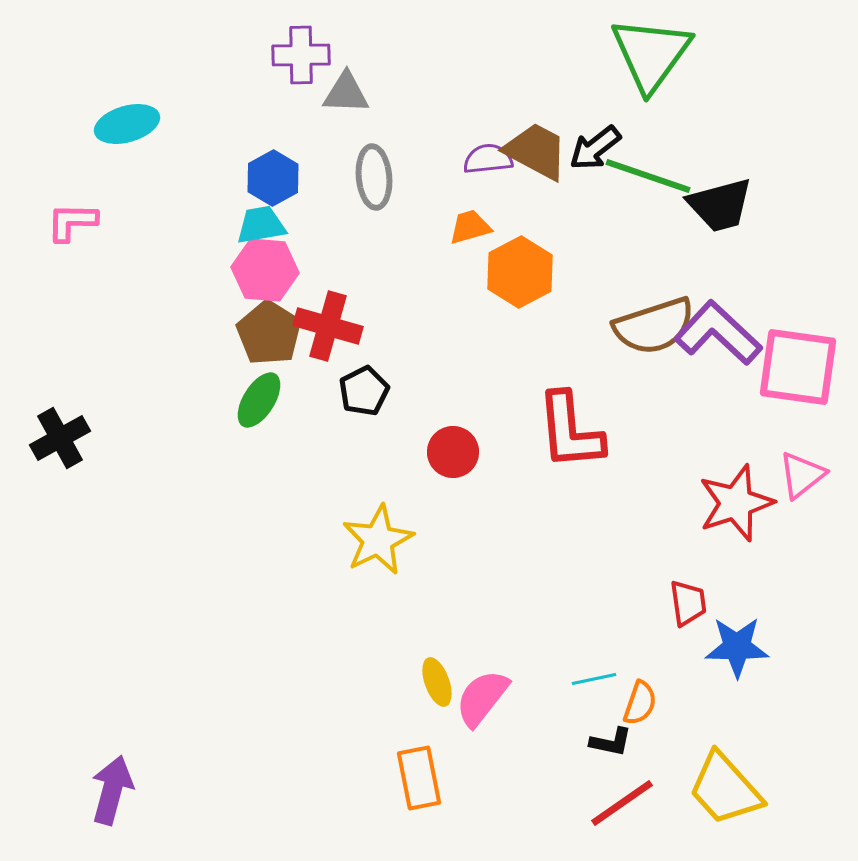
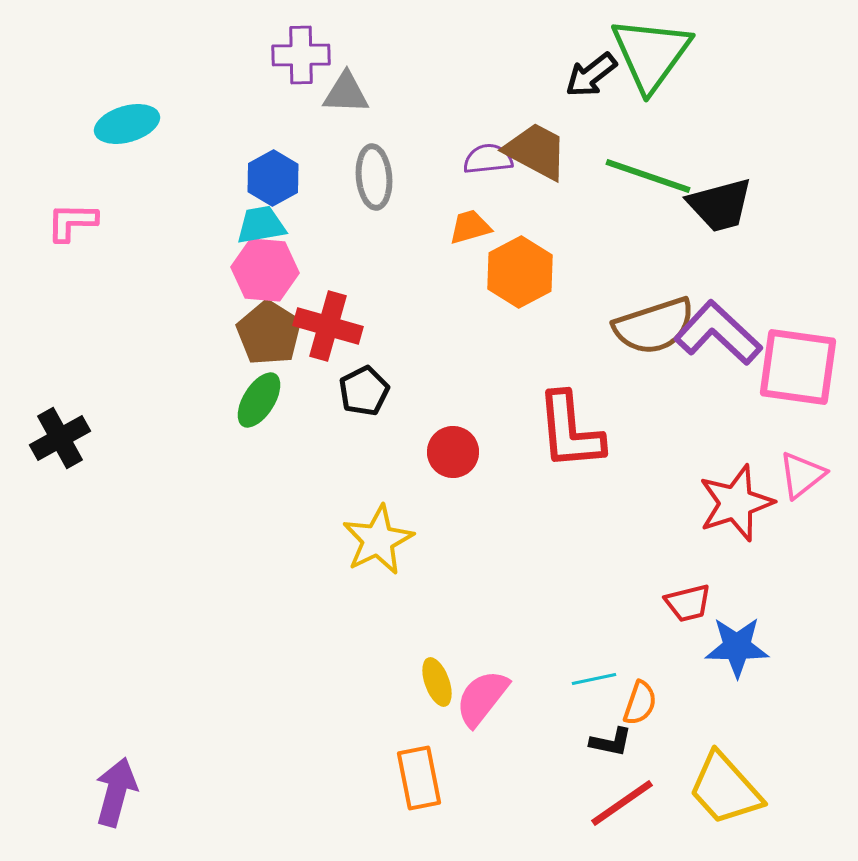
black arrow: moved 4 px left, 73 px up
red trapezoid: rotated 84 degrees clockwise
purple arrow: moved 4 px right, 2 px down
